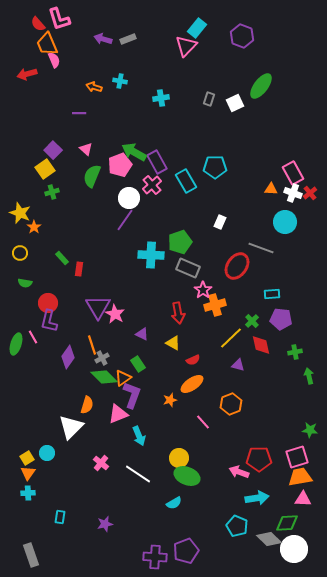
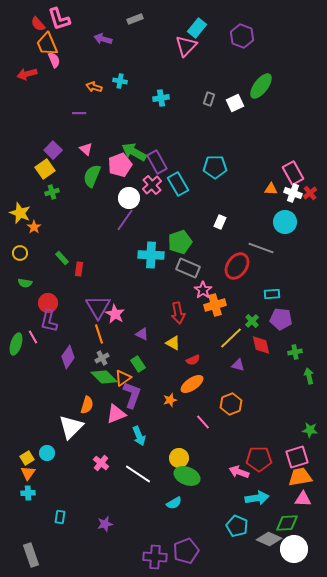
gray rectangle at (128, 39): moved 7 px right, 20 px up
cyan rectangle at (186, 181): moved 8 px left, 3 px down
orange line at (92, 345): moved 7 px right, 11 px up
pink triangle at (118, 414): moved 2 px left
gray diamond at (269, 539): rotated 20 degrees counterclockwise
